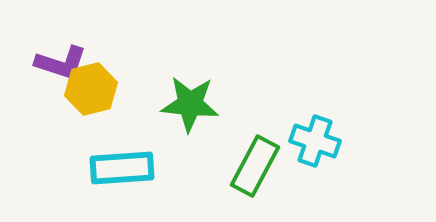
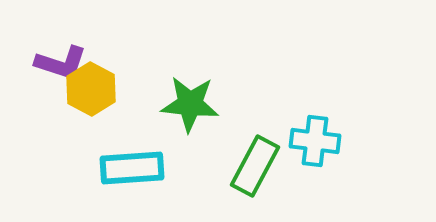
yellow hexagon: rotated 18 degrees counterclockwise
cyan cross: rotated 12 degrees counterclockwise
cyan rectangle: moved 10 px right
